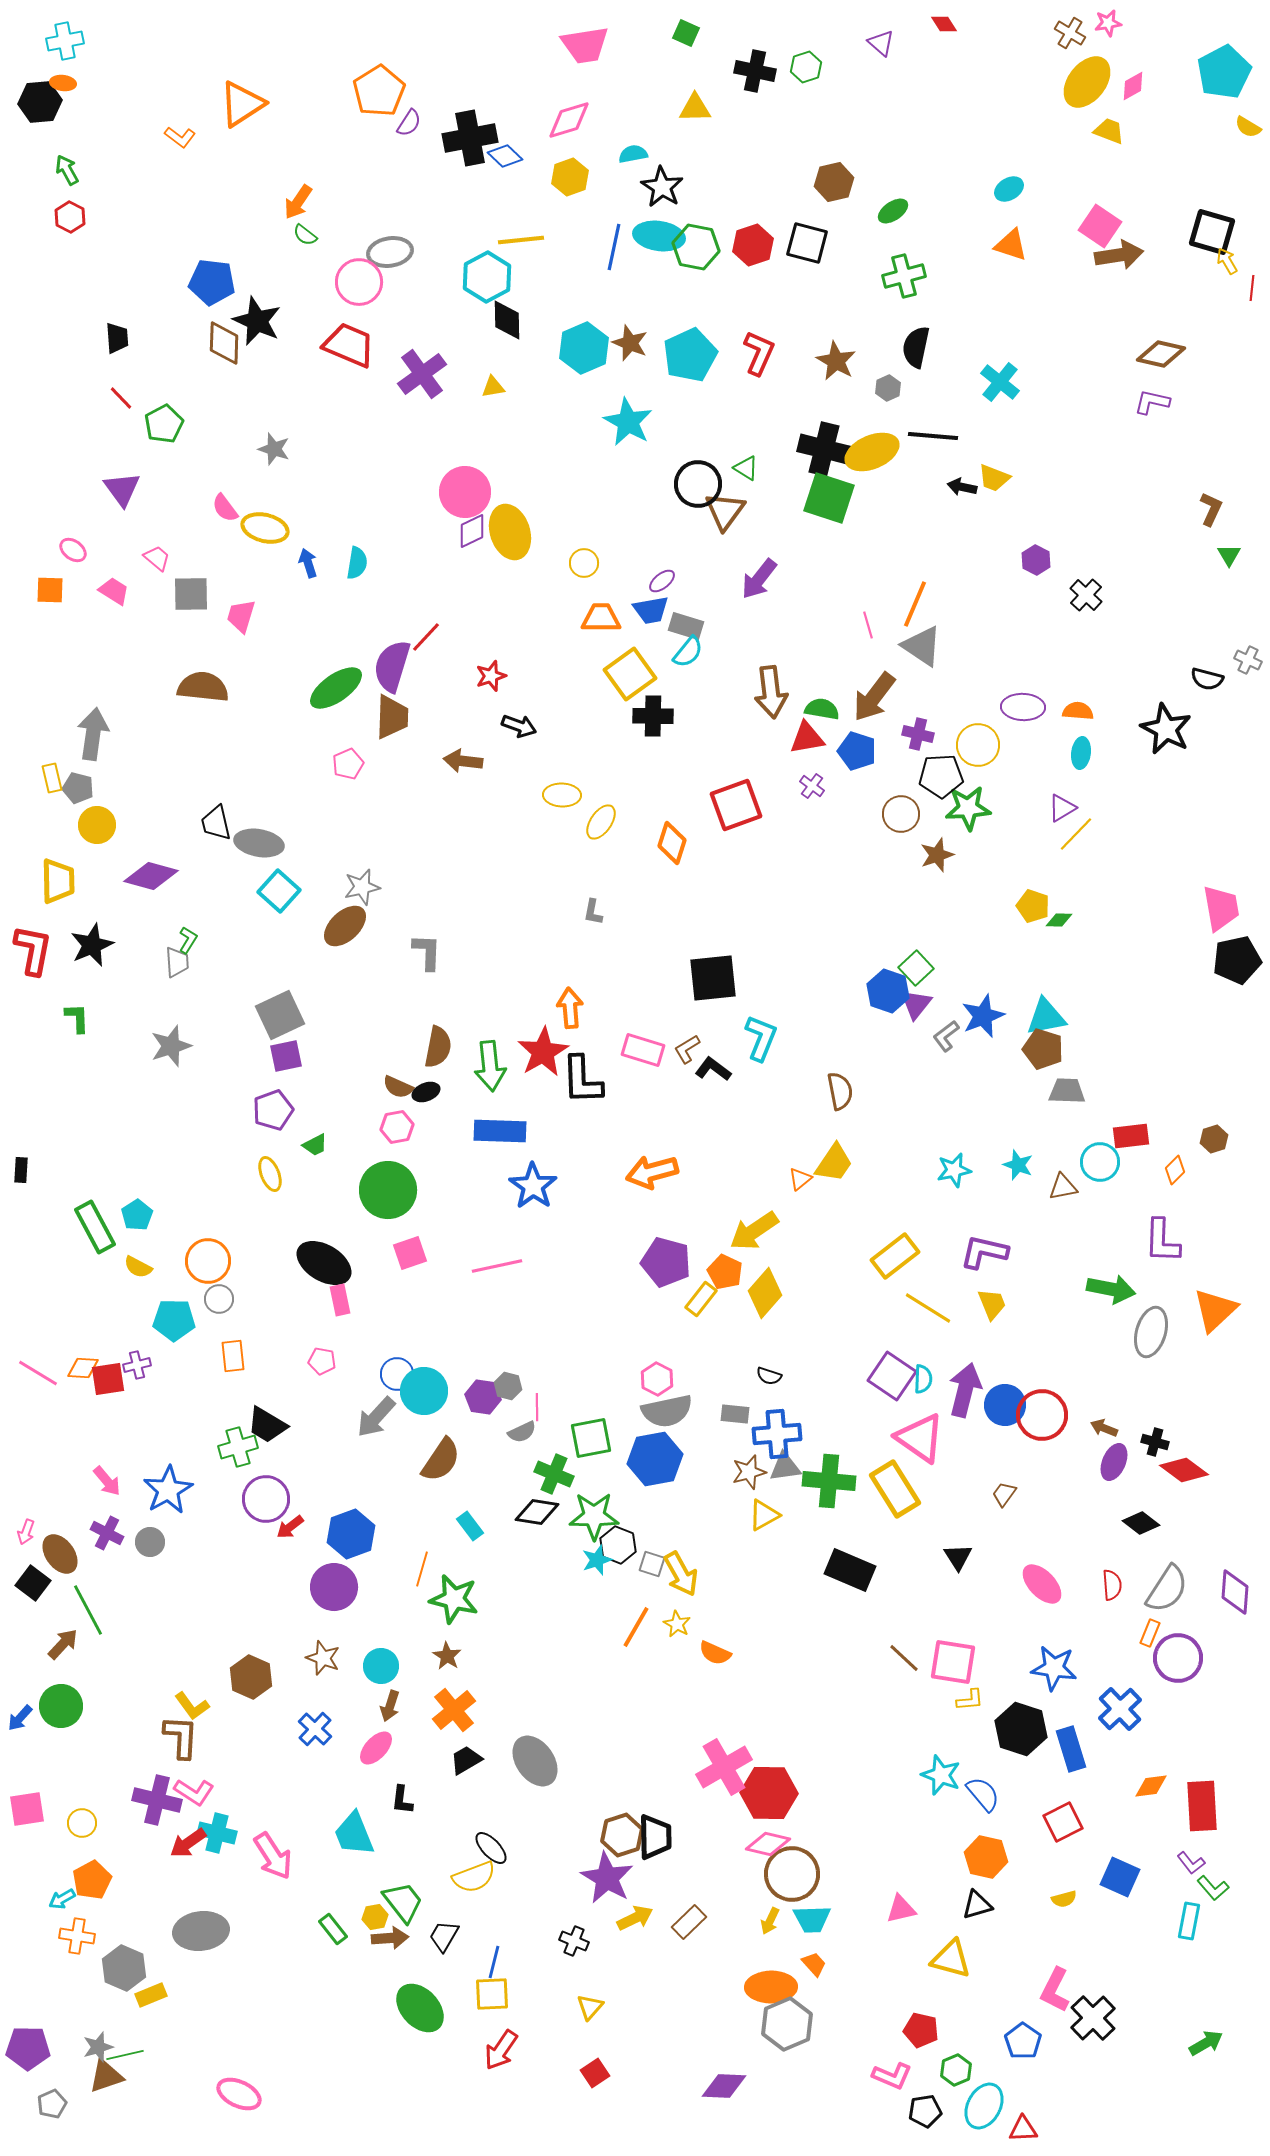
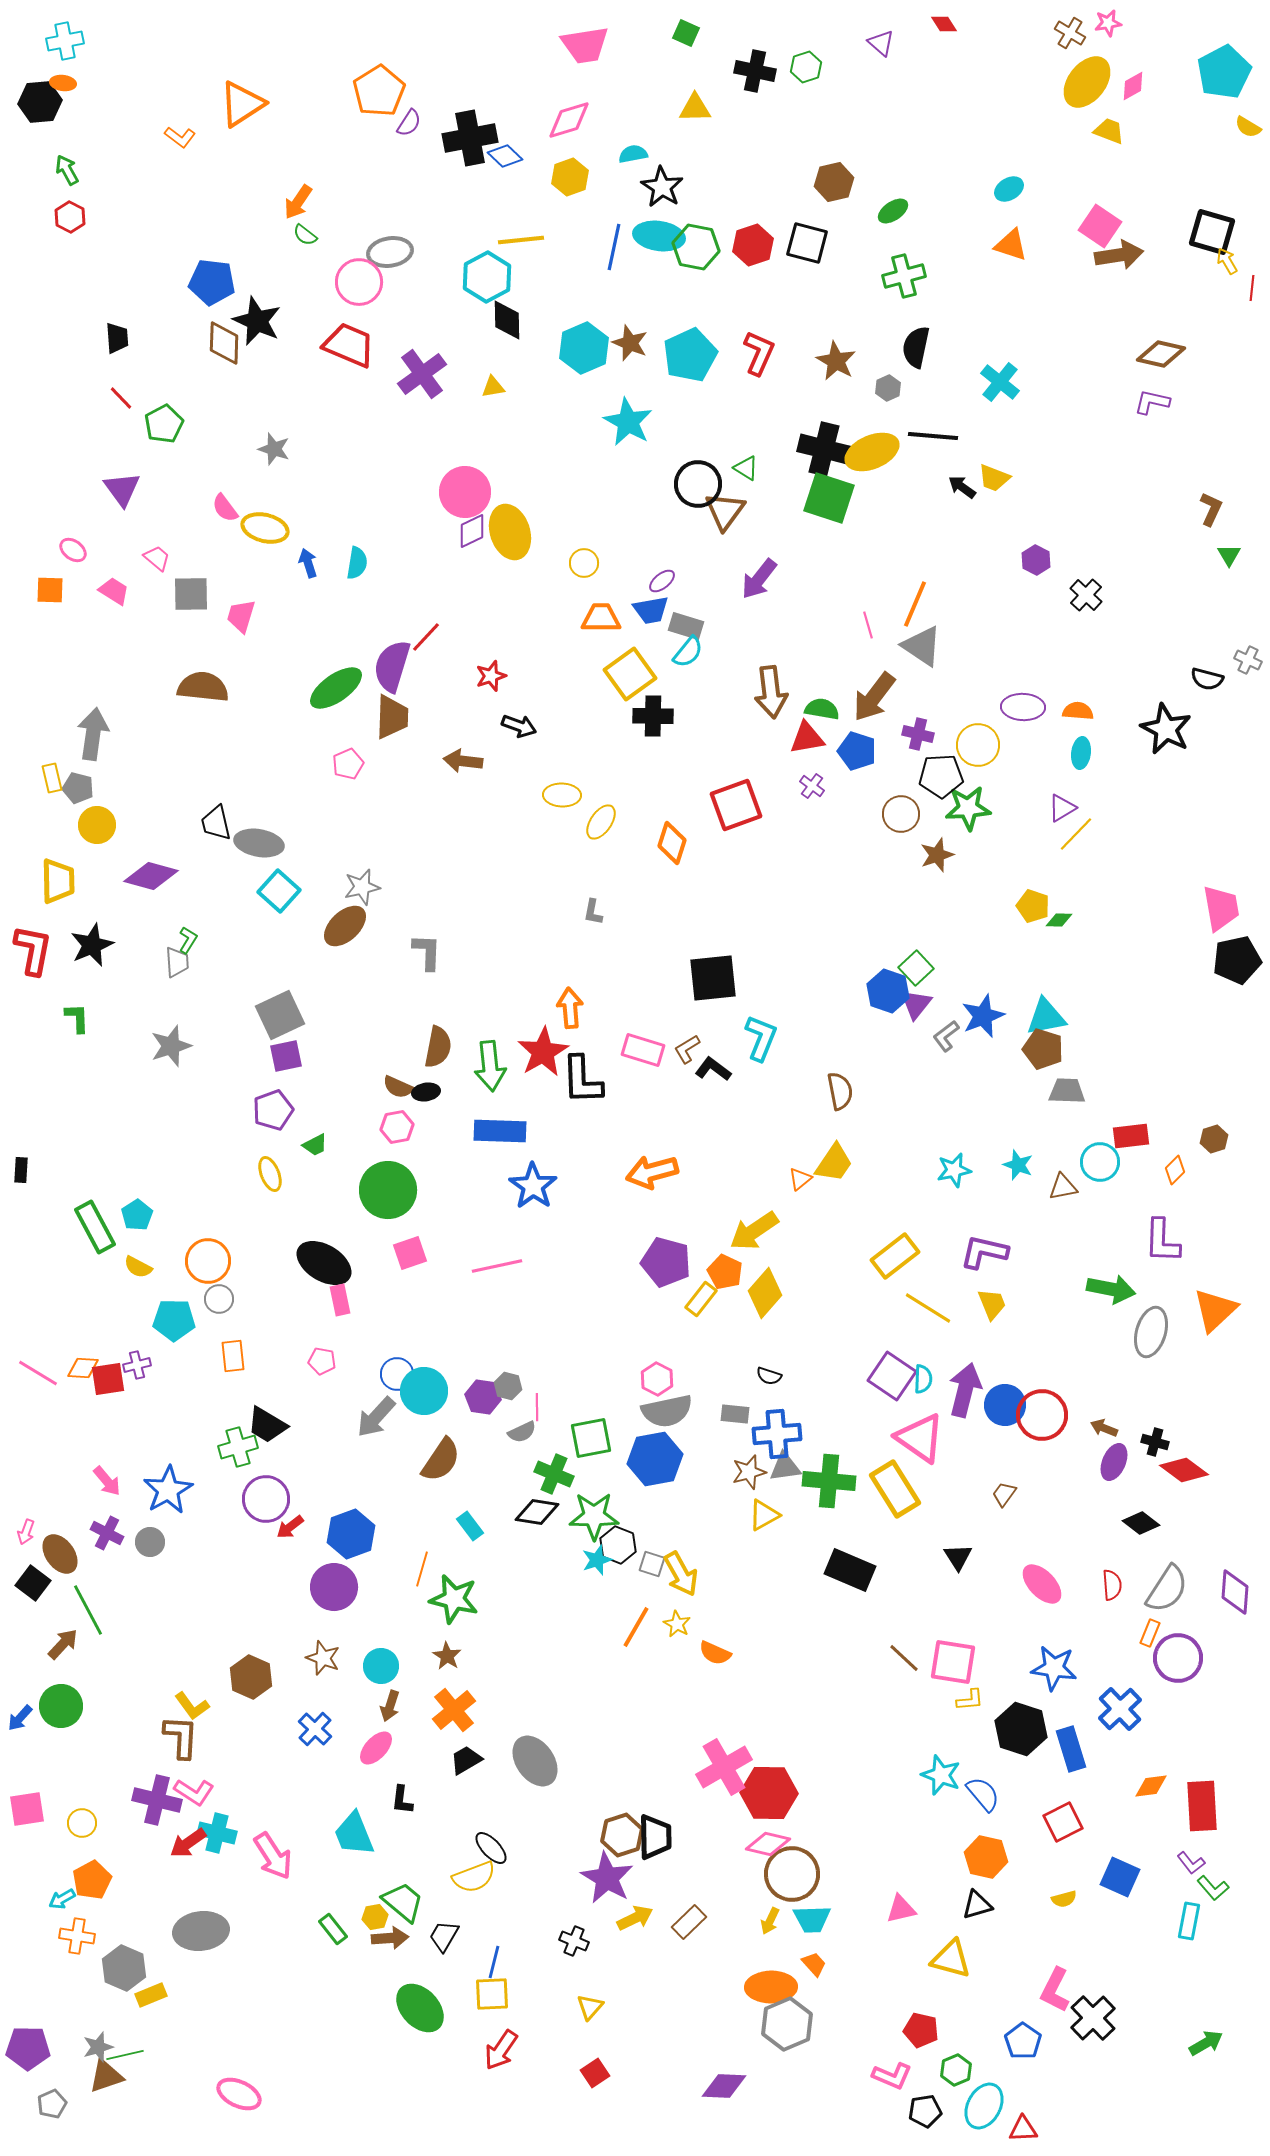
black arrow at (962, 487): rotated 24 degrees clockwise
black ellipse at (426, 1092): rotated 12 degrees clockwise
green trapezoid at (403, 1902): rotated 12 degrees counterclockwise
